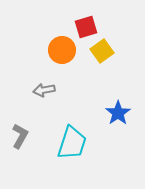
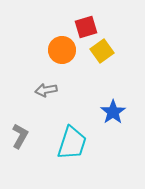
gray arrow: moved 2 px right
blue star: moved 5 px left, 1 px up
